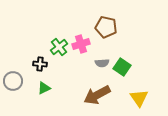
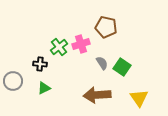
gray semicircle: rotated 120 degrees counterclockwise
brown arrow: rotated 24 degrees clockwise
